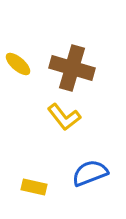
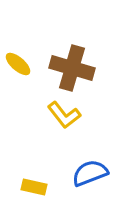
yellow L-shape: moved 2 px up
